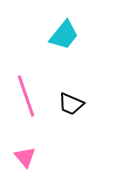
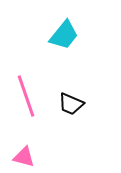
pink triangle: moved 1 px left; rotated 35 degrees counterclockwise
